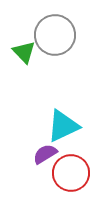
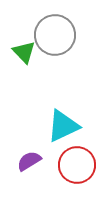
purple semicircle: moved 16 px left, 7 px down
red circle: moved 6 px right, 8 px up
